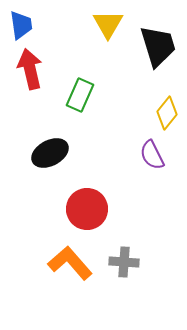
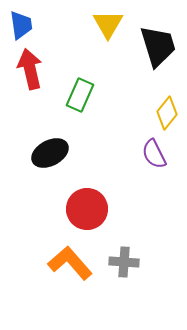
purple semicircle: moved 2 px right, 1 px up
